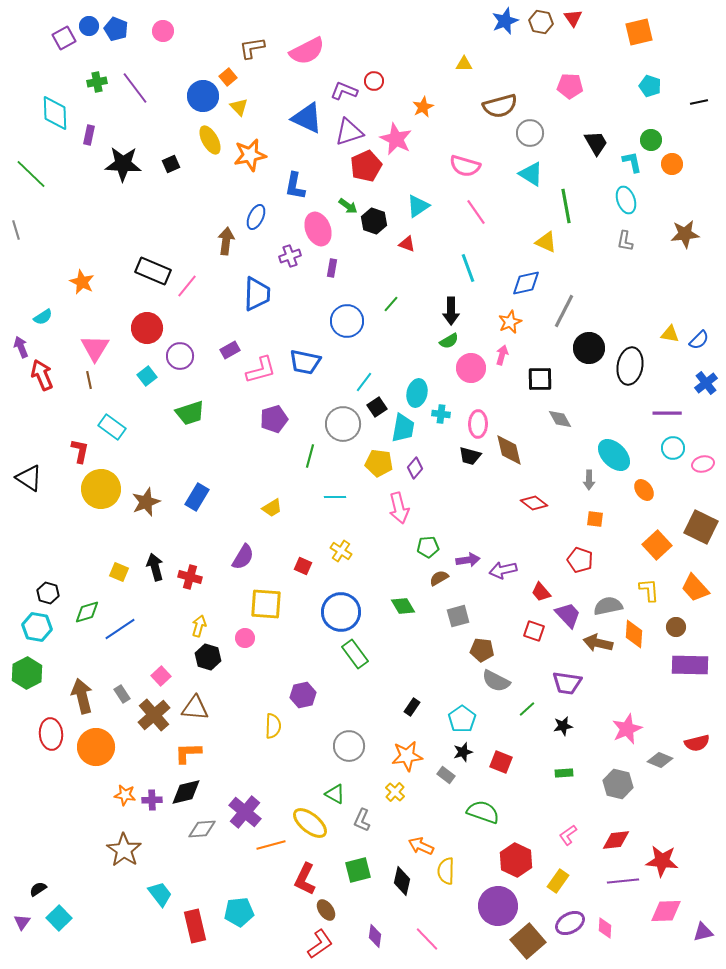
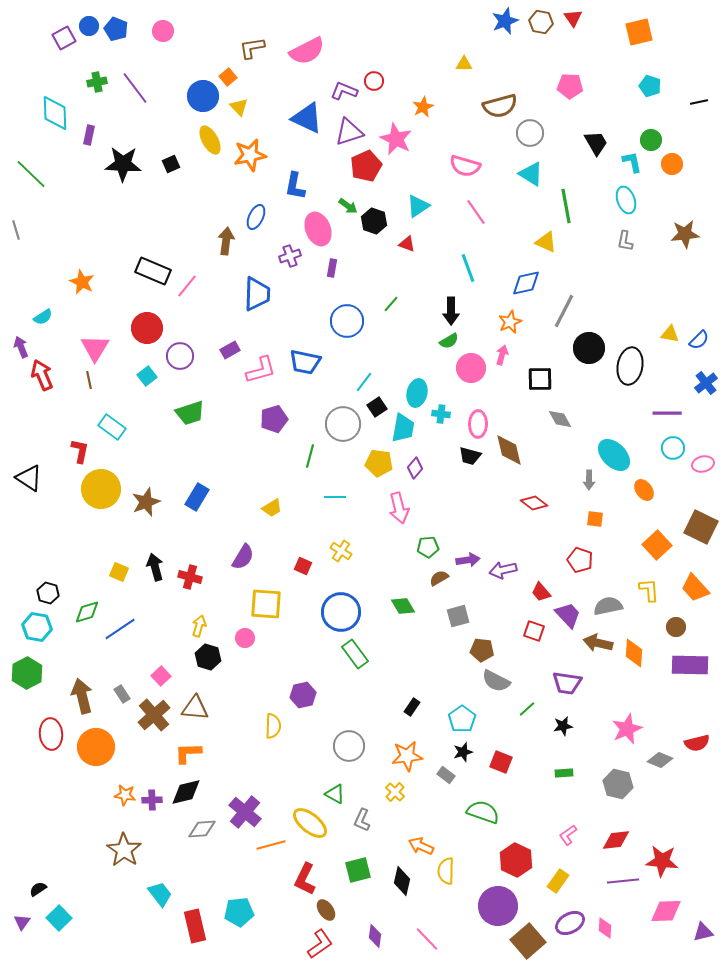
orange diamond at (634, 634): moved 19 px down
